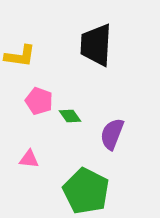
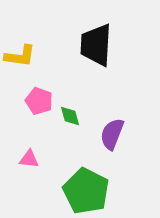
green diamond: rotated 20 degrees clockwise
